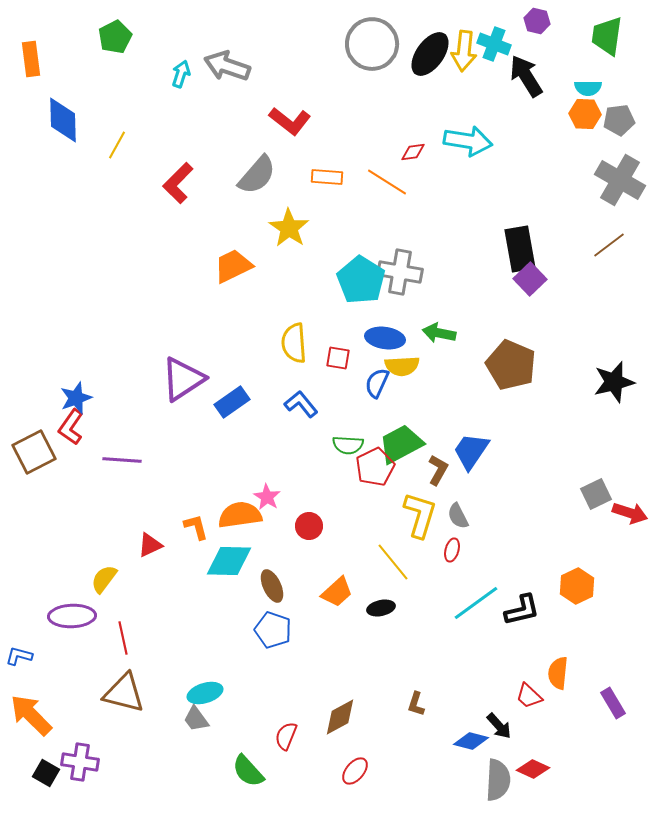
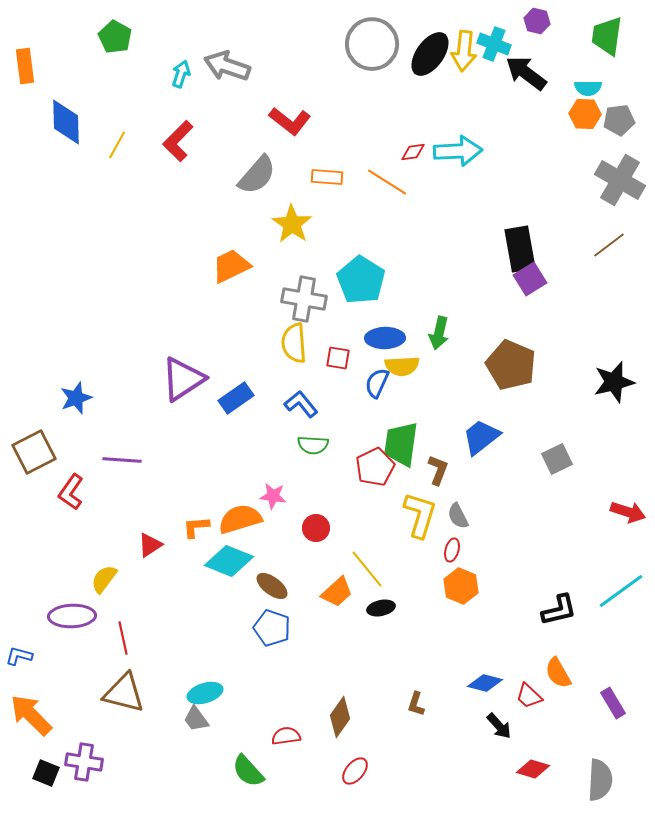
green pentagon at (115, 37): rotated 16 degrees counterclockwise
orange rectangle at (31, 59): moved 6 px left, 7 px down
black arrow at (526, 76): moved 3 px up; rotated 21 degrees counterclockwise
blue diamond at (63, 120): moved 3 px right, 2 px down
cyan arrow at (468, 141): moved 10 px left, 10 px down; rotated 12 degrees counterclockwise
red L-shape at (178, 183): moved 42 px up
yellow star at (289, 228): moved 3 px right, 4 px up
orange trapezoid at (233, 266): moved 2 px left
gray cross at (400, 272): moved 96 px left, 27 px down
purple square at (530, 279): rotated 12 degrees clockwise
green arrow at (439, 333): rotated 88 degrees counterclockwise
blue ellipse at (385, 338): rotated 9 degrees counterclockwise
blue rectangle at (232, 402): moved 4 px right, 4 px up
red L-shape at (71, 427): moved 65 px down
green trapezoid at (401, 444): rotated 54 degrees counterclockwise
green semicircle at (348, 445): moved 35 px left
blue trapezoid at (471, 451): moved 10 px right, 14 px up; rotated 18 degrees clockwise
brown L-shape at (438, 470): rotated 8 degrees counterclockwise
gray square at (596, 494): moved 39 px left, 35 px up
pink star at (267, 497): moved 6 px right, 1 px up; rotated 24 degrees counterclockwise
red arrow at (630, 513): moved 2 px left, 1 px up
orange semicircle at (240, 515): moved 4 px down; rotated 9 degrees counterclockwise
red circle at (309, 526): moved 7 px right, 2 px down
orange L-shape at (196, 527): rotated 80 degrees counterclockwise
red triangle at (150, 545): rotated 8 degrees counterclockwise
cyan diamond at (229, 561): rotated 21 degrees clockwise
yellow line at (393, 562): moved 26 px left, 7 px down
brown ellipse at (272, 586): rotated 28 degrees counterclockwise
orange hexagon at (577, 586): moved 116 px left; rotated 12 degrees counterclockwise
cyan line at (476, 603): moved 145 px right, 12 px up
black L-shape at (522, 610): moved 37 px right
blue pentagon at (273, 630): moved 1 px left, 2 px up
orange semicircle at (558, 673): rotated 36 degrees counterclockwise
brown diamond at (340, 717): rotated 27 degrees counterclockwise
red semicircle at (286, 736): rotated 60 degrees clockwise
blue diamond at (471, 741): moved 14 px right, 58 px up
purple cross at (80, 762): moved 4 px right
red diamond at (533, 769): rotated 8 degrees counterclockwise
black square at (46, 773): rotated 8 degrees counterclockwise
gray semicircle at (498, 780): moved 102 px right
